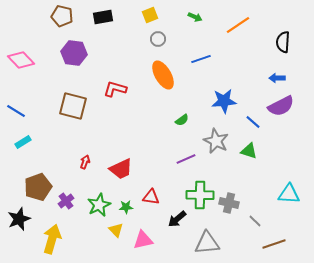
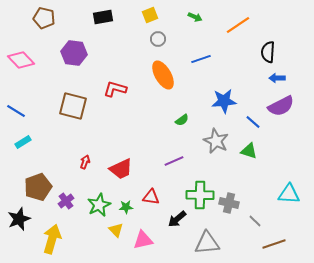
brown pentagon at (62, 16): moved 18 px left, 2 px down
black semicircle at (283, 42): moved 15 px left, 10 px down
purple line at (186, 159): moved 12 px left, 2 px down
